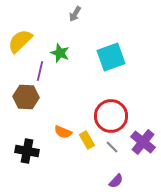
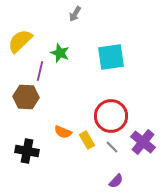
cyan square: rotated 12 degrees clockwise
